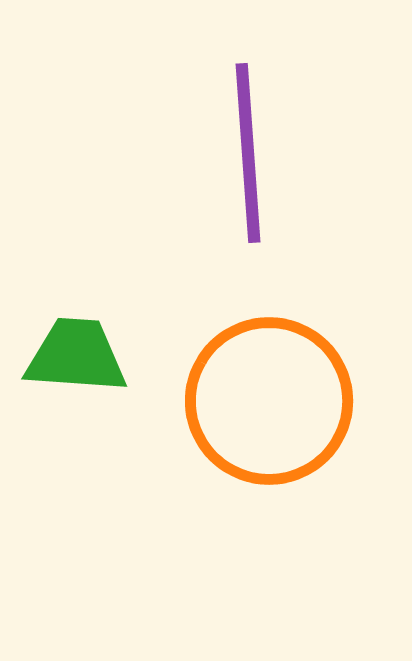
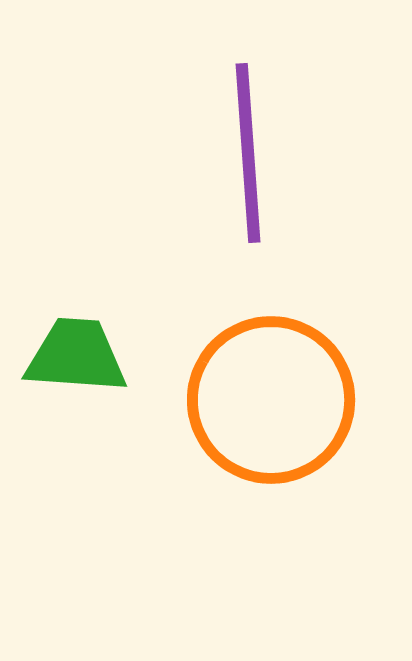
orange circle: moved 2 px right, 1 px up
